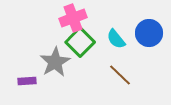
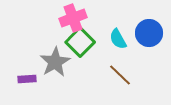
cyan semicircle: moved 2 px right; rotated 10 degrees clockwise
purple rectangle: moved 2 px up
